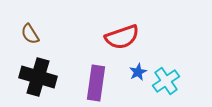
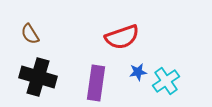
blue star: rotated 18 degrees clockwise
